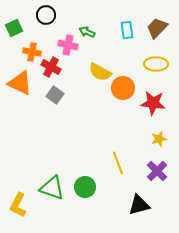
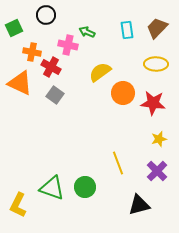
yellow semicircle: rotated 115 degrees clockwise
orange circle: moved 5 px down
